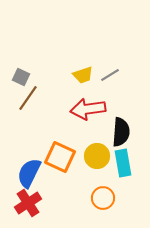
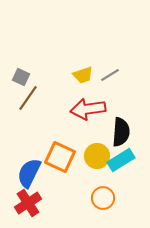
cyan rectangle: moved 2 px left, 3 px up; rotated 68 degrees clockwise
